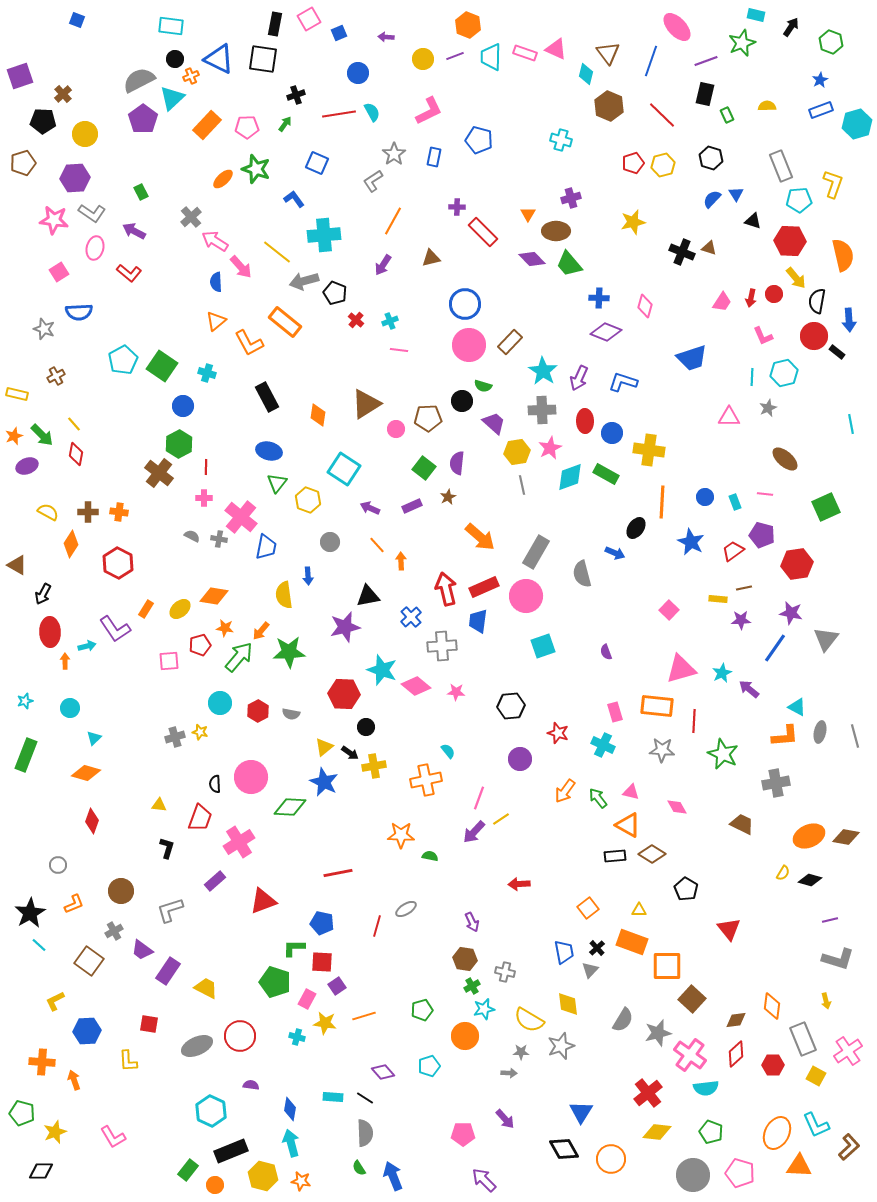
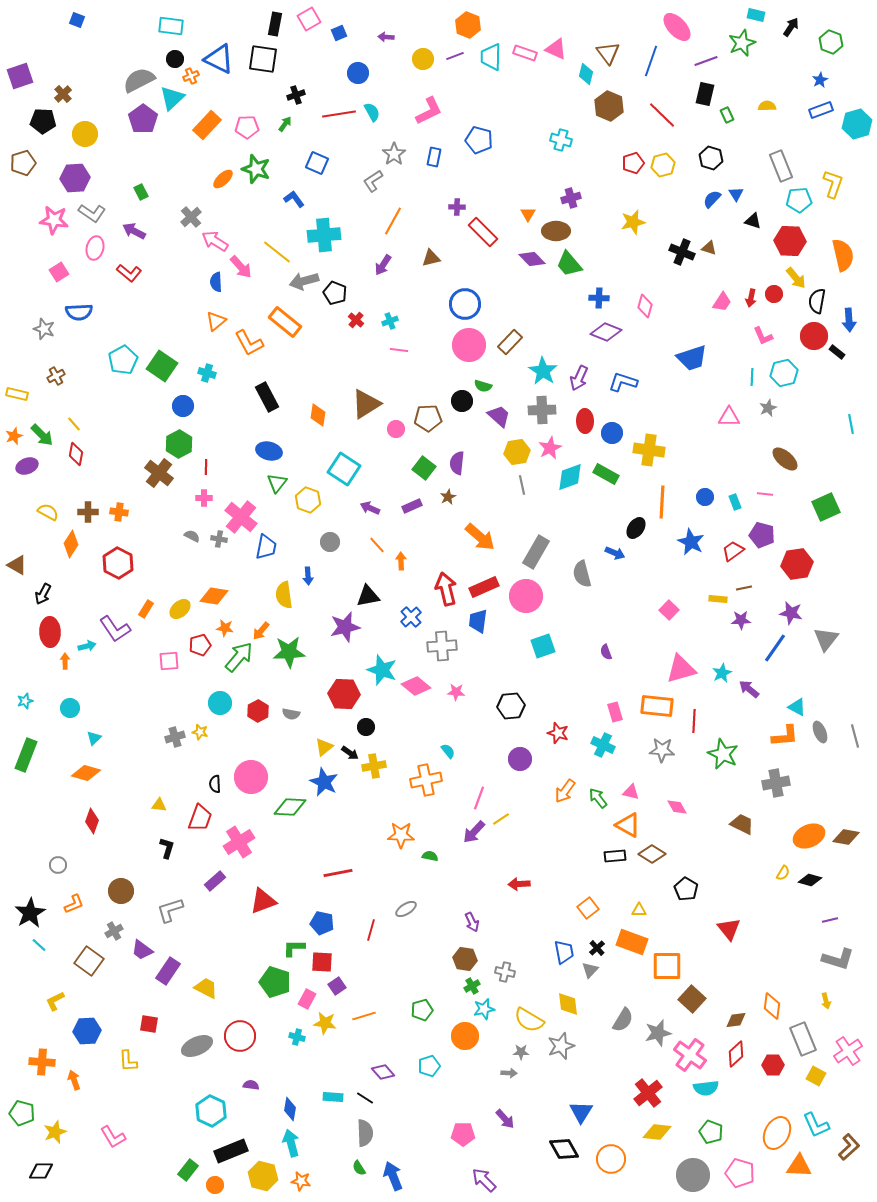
purple trapezoid at (494, 423): moved 5 px right, 7 px up
gray ellipse at (820, 732): rotated 35 degrees counterclockwise
red line at (377, 926): moved 6 px left, 4 px down
